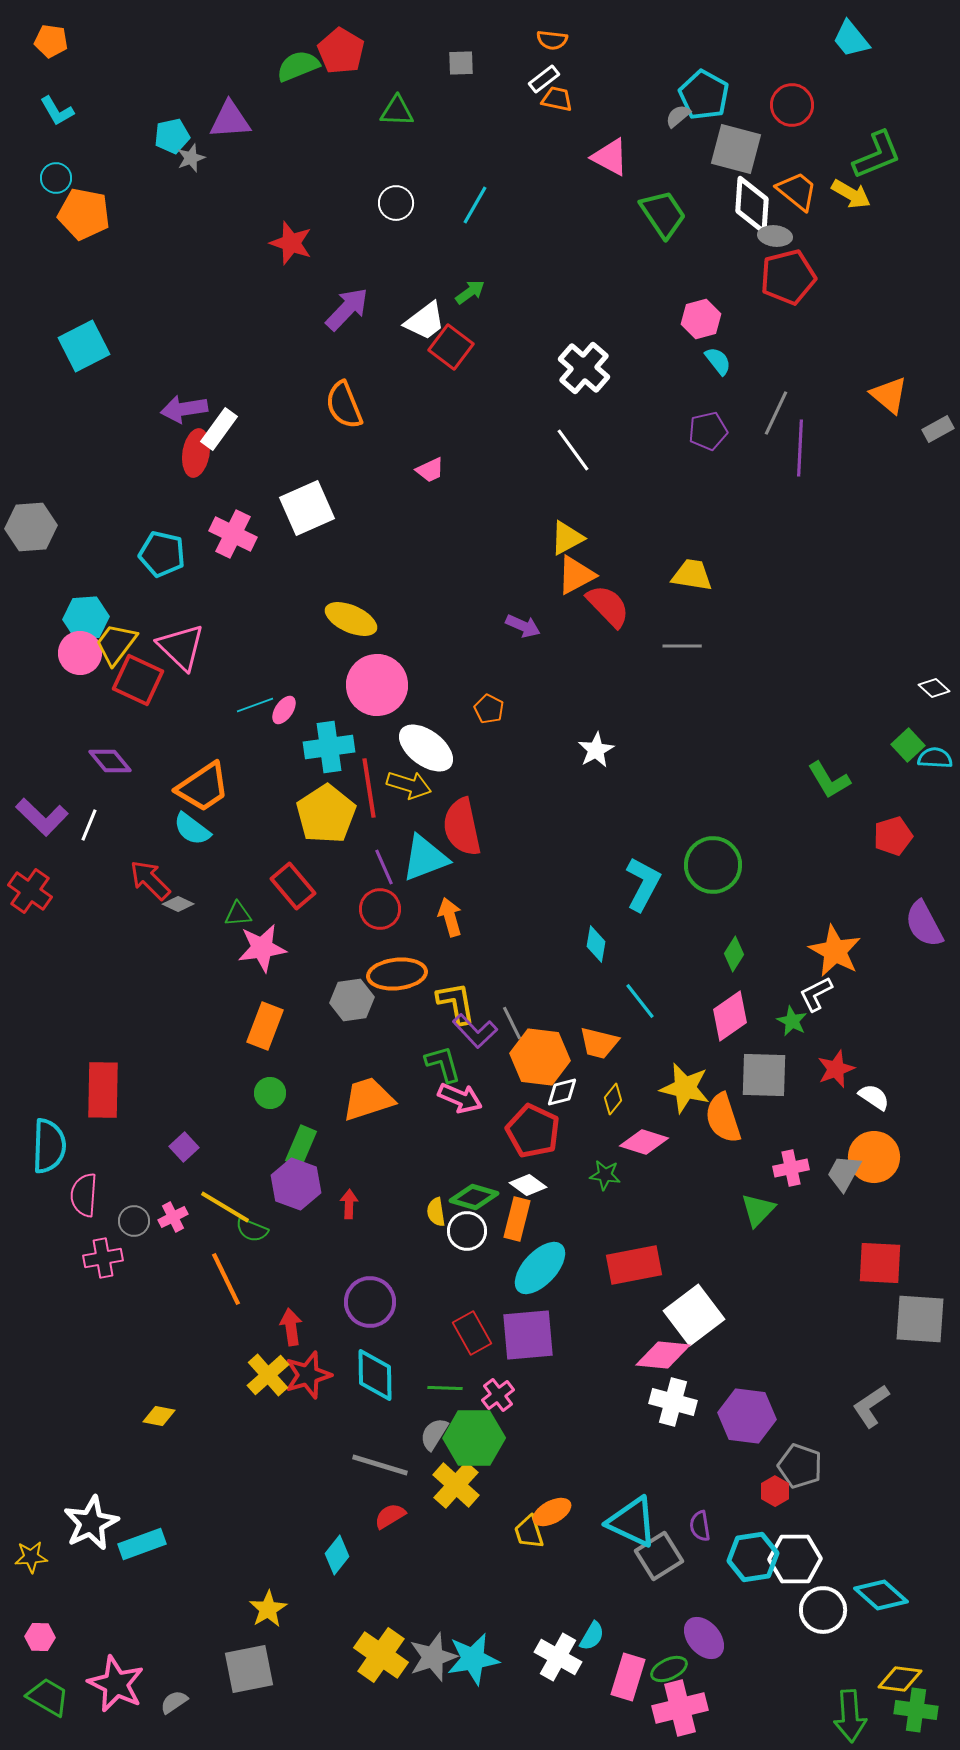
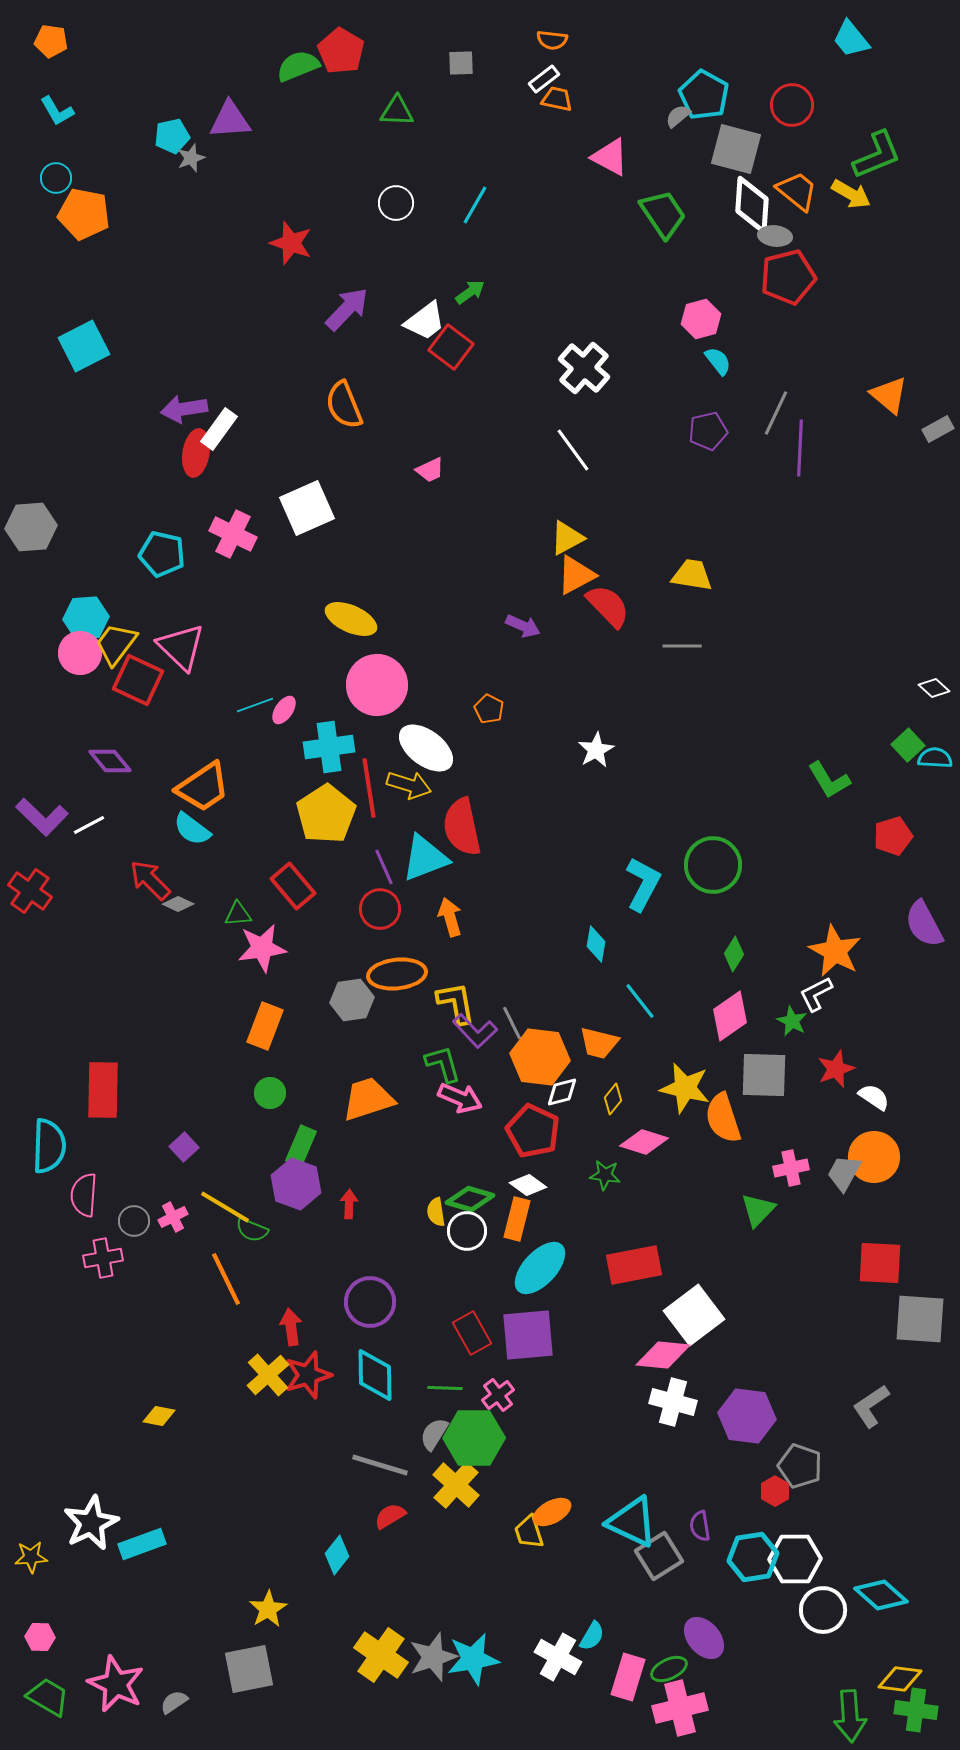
white line at (89, 825): rotated 40 degrees clockwise
green diamond at (474, 1197): moved 4 px left, 2 px down
